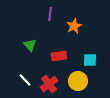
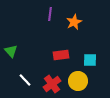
orange star: moved 4 px up
green triangle: moved 19 px left, 6 px down
red rectangle: moved 2 px right, 1 px up
red cross: moved 3 px right
